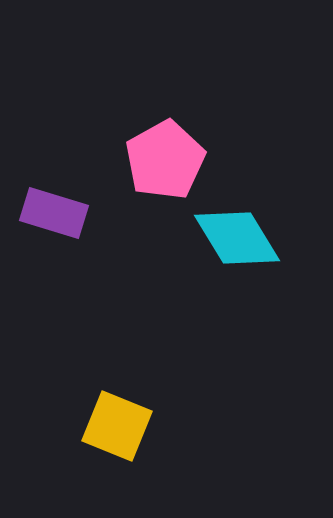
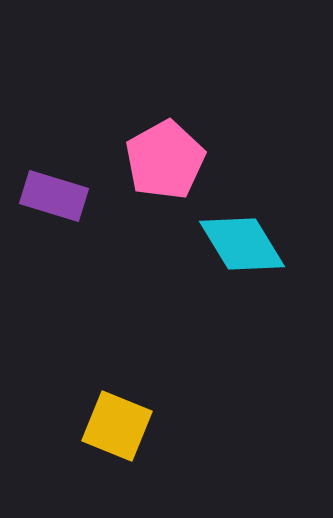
purple rectangle: moved 17 px up
cyan diamond: moved 5 px right, 6 px down
